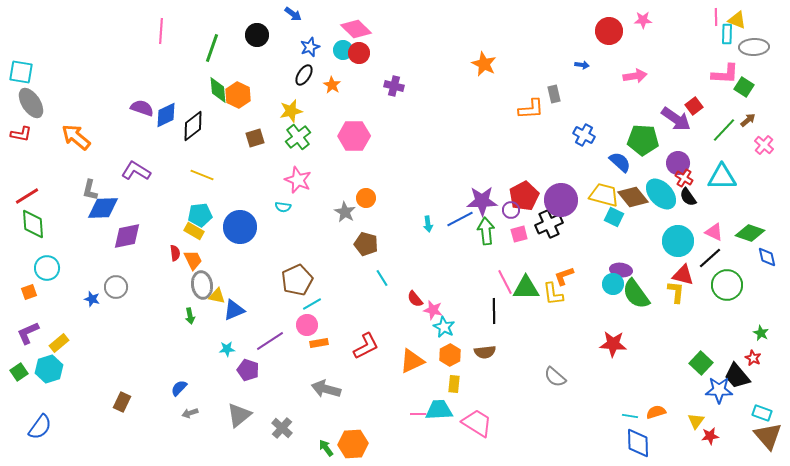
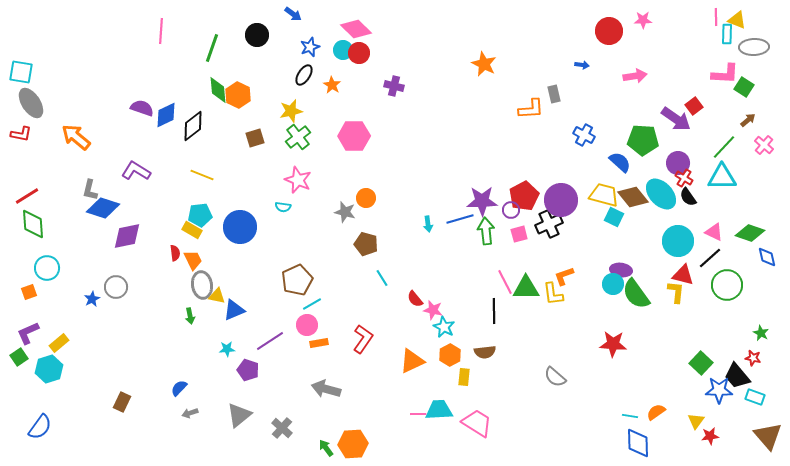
green line at (724, 130): moved 17 px down
blue diamond at (103, 208): rotated 20 degrees clockwise
gray star at (345, 212): rotated 15 degrees counterclockwise
blue line at (460, 219): rotated 12 degrees clockwise
yellow rectangle at (194, 231): moved 2 px left, 1 px up
blue star at (92, 299): rotated 28 degrees clockwise
red L-shape at (366, 346): moved 3 px left, 7 px up; rotated 28 degrees counterclockwise
red star at (753, 358): rotated 14 degrees counterclockwise
green square at (19, 372): moved 15 px up
yellow rectangle at (454, 384): moved 10 px right, 7 px up
orange semicircle at (656, 412): rotated 18 degrees counterclockwise
cyan rectangle at (762, 413): moved 7 px left, 16 px up
